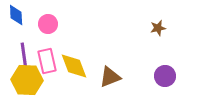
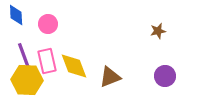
brown star: moved 3 px down
purple line: rotated 12 degrees counterclockwise
